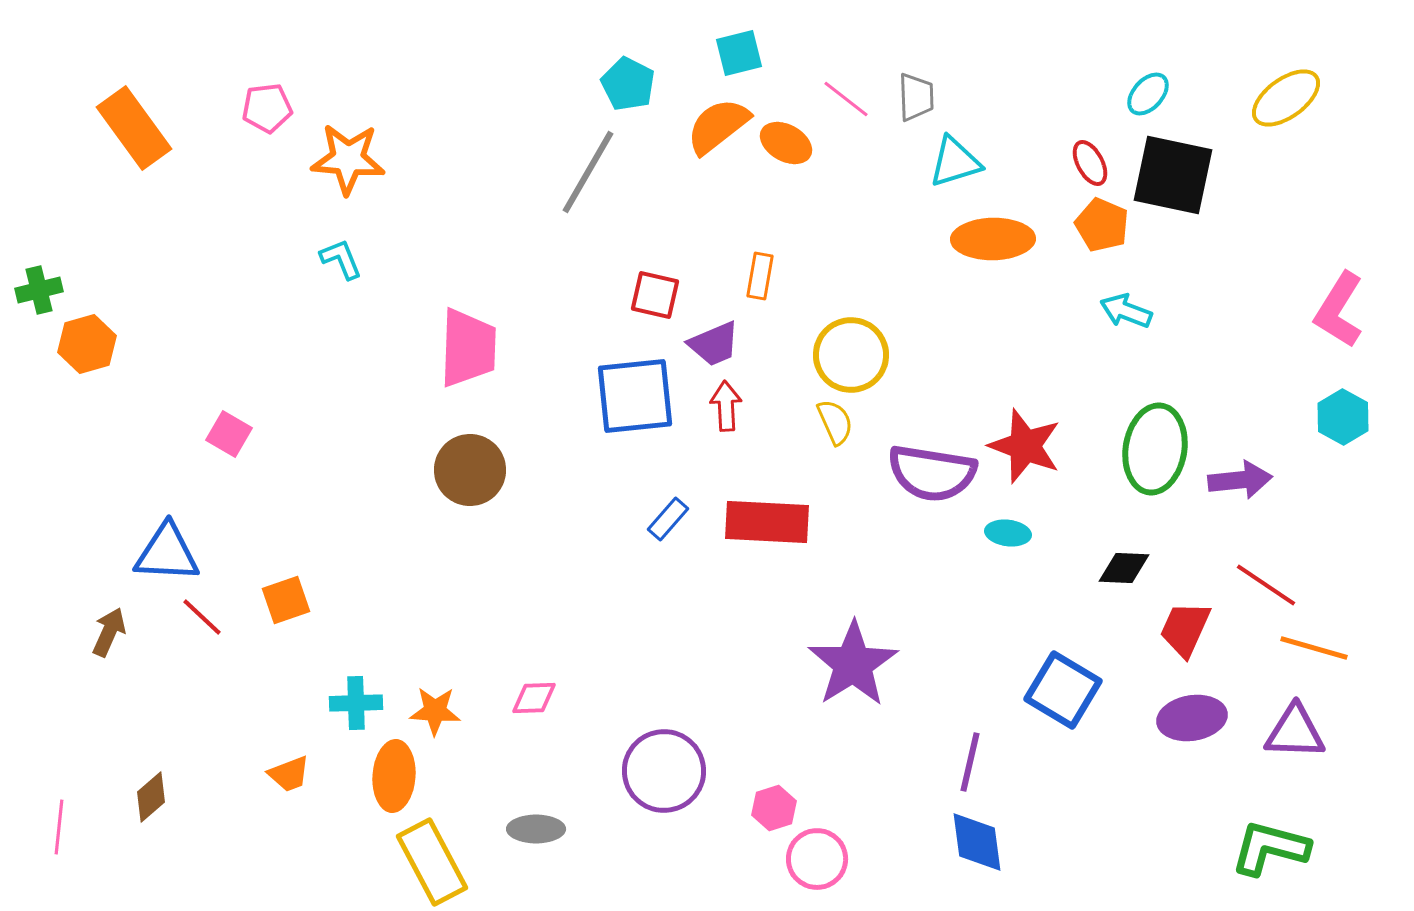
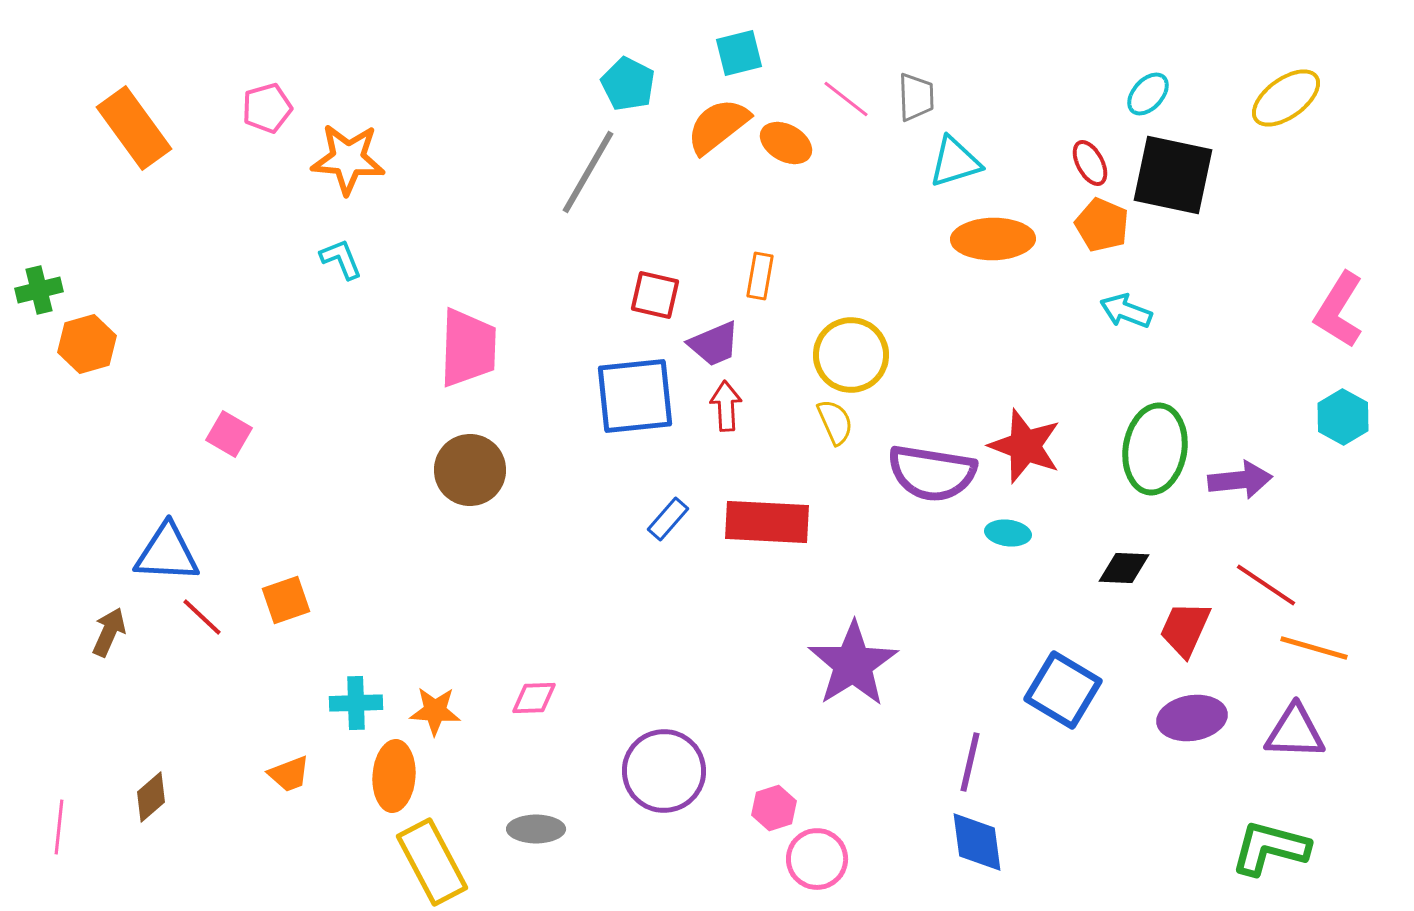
pink pentagon at (267, 108): rotated 9 degrees counterclockwise
